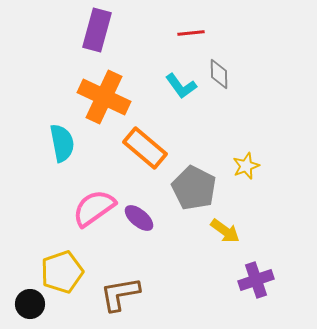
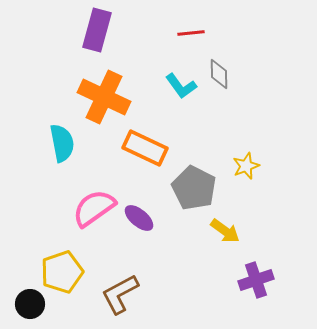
orange rectangle: rotated 15 degrees counterclockwise
brown L-shape: rotated 18 degrees counterclockwise
